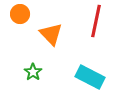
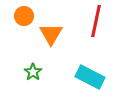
orange circle: moved 4 px right, 2 px down
orange triangle: rotated 15 degrees clockwise
